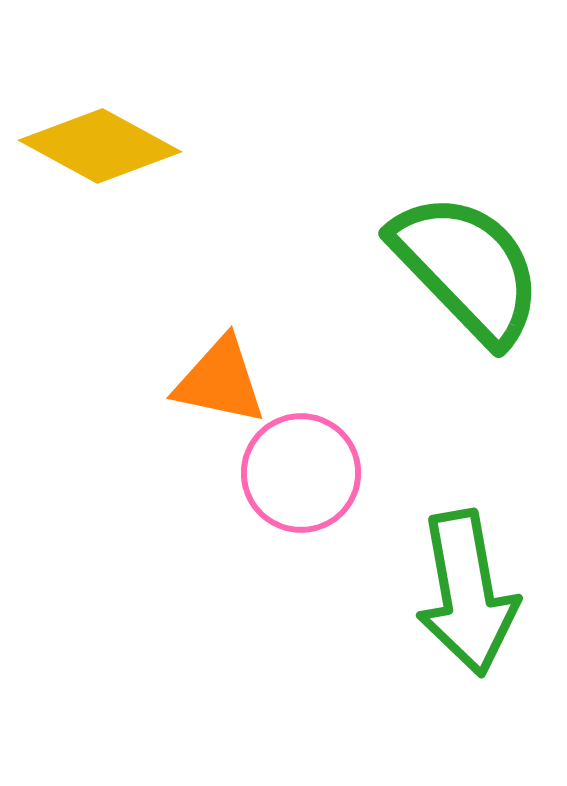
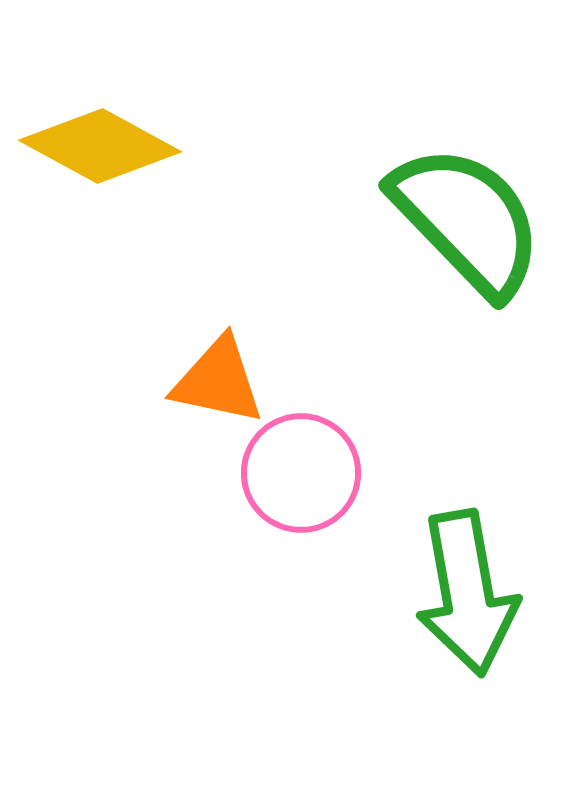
green semicircle: moved 48 px up
orange triangle: moved 2 px left
